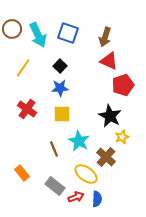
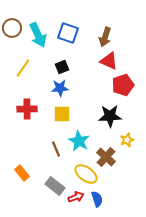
brown circle: moved 1 px up
black square: moved 2 px right, 1 px down; rotated 24 degrees clockwise
red cross: rotated 36 degrees counterclockwise
black star: rotated 30 degrees counterclockwise
yellow star: moved 5 px right, 3 px down
brown line: moved 2 px right
blue semicircle: rotated 21 degrees counterclockwise
